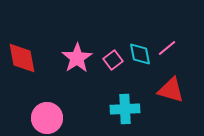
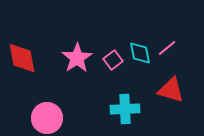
cyan diamond: moved 1 px up
